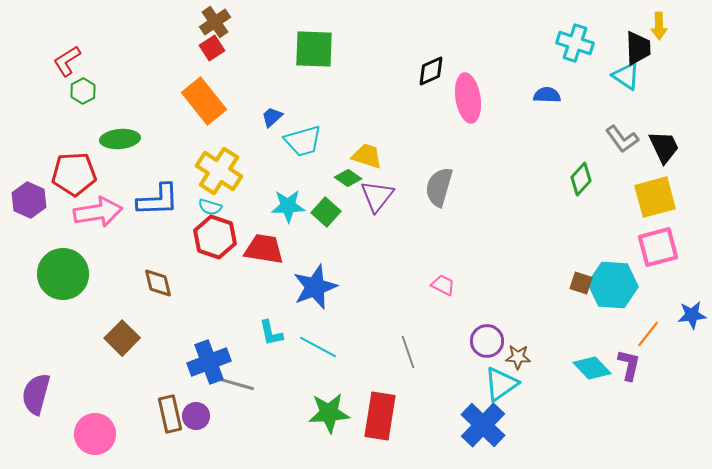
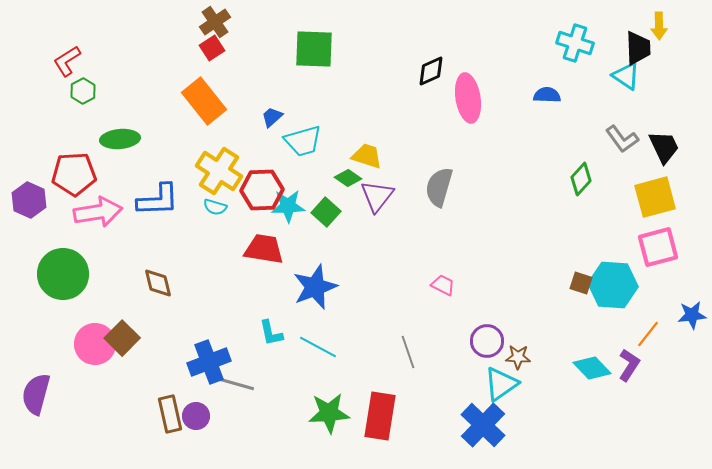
cyan semicircle at (210, 207): moved 5 px right
red hexagon at (215, 237): moved 47 px right, 47 px up; rotated 21 degrees counterclockwise
purple L-shape at (629, 365): rotated 20 degrees clockwise
pink circle at (95, 434): moved 90 px up
